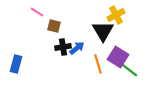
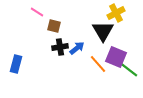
yellow cross: moved 2 px up
black cross: moved 3 px left
purple square: moved 2 px left; rotated 10 degrees counterclockwise
orange line: rotated 24 degrees counterclockwise
